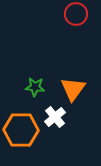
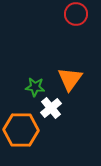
orange triangle: moved 3 px left, 10 px up
white cross: moved 4 px left, 9 px up
